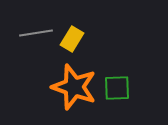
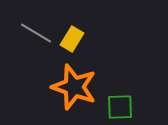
gray line: rotated 40 degrees clockwise
green square: moved 3 px right, 19 px down
